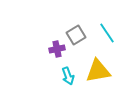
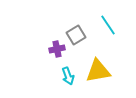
cyan line: moved 1 px right, 8 px up
